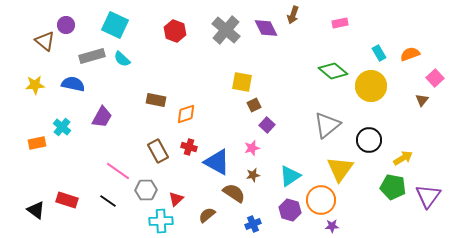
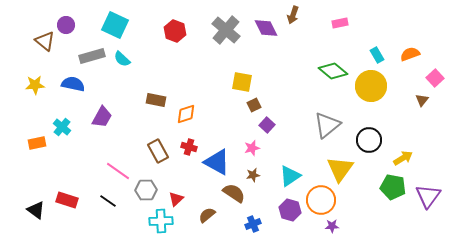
cyan rectangle at (379, 53): moved 2 px left, 2 px down
